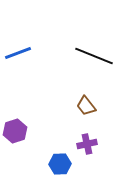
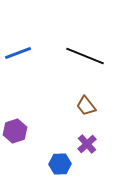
black line: moved 9 px left
purple cross: rotated 30 degrees counterclockwise
